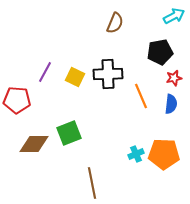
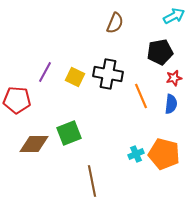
black cross: rotated 12 degrees clockwise
orange pentagon: rotated 12 degrees clockwise
brown line: moved 2 px up
